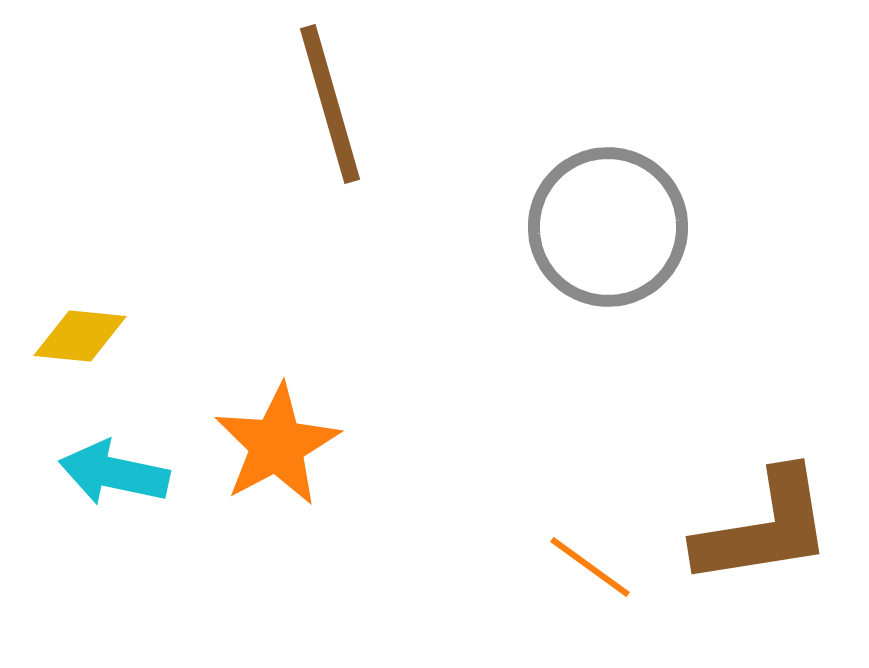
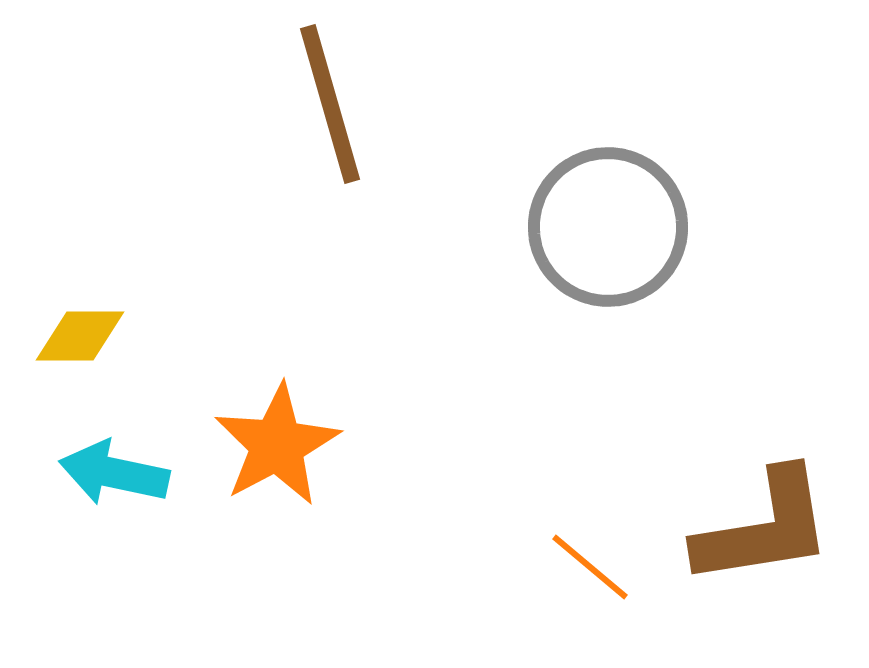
yellow diamond: rotated 6 degrees counterclockwise
orange line: rotated 4 degrees clockwise
